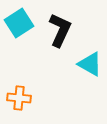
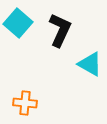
cyan square: moved 1 px left; rotated 16 degrees counterclockwise
orange cross: moved 6 px right, 5 px down
